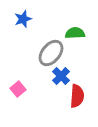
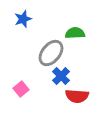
pink square: moved 3 px right
red semicircle: rotated 90 degrees clockwise
